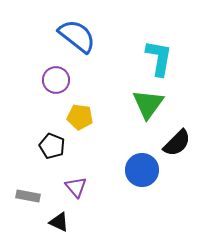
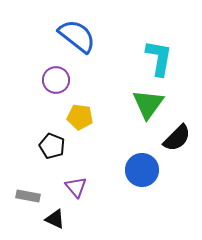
black semicircle: moved 5 px up
black triangle: moved 4 px left, 3 px up
